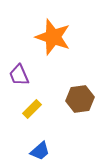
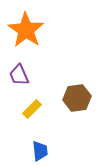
orange star: moved 27 px left, 7 px up; rotated 15 degrees clockwise
brown hexagon: moved 3 px left, 1 px up
blue trapezoid: rotated 55 degrees counterclockwise
